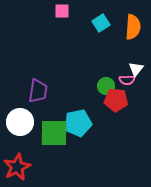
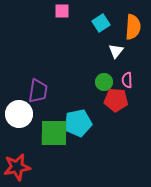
white triangle: moved 20 px left, 18 px up
pink semicircle: rotated 91 degrees clockwise
green circle: moved 2 px left, 4 px up
white circle: moved 1 px left, 8 px up
red star: rotated 16 degrees clockwise
